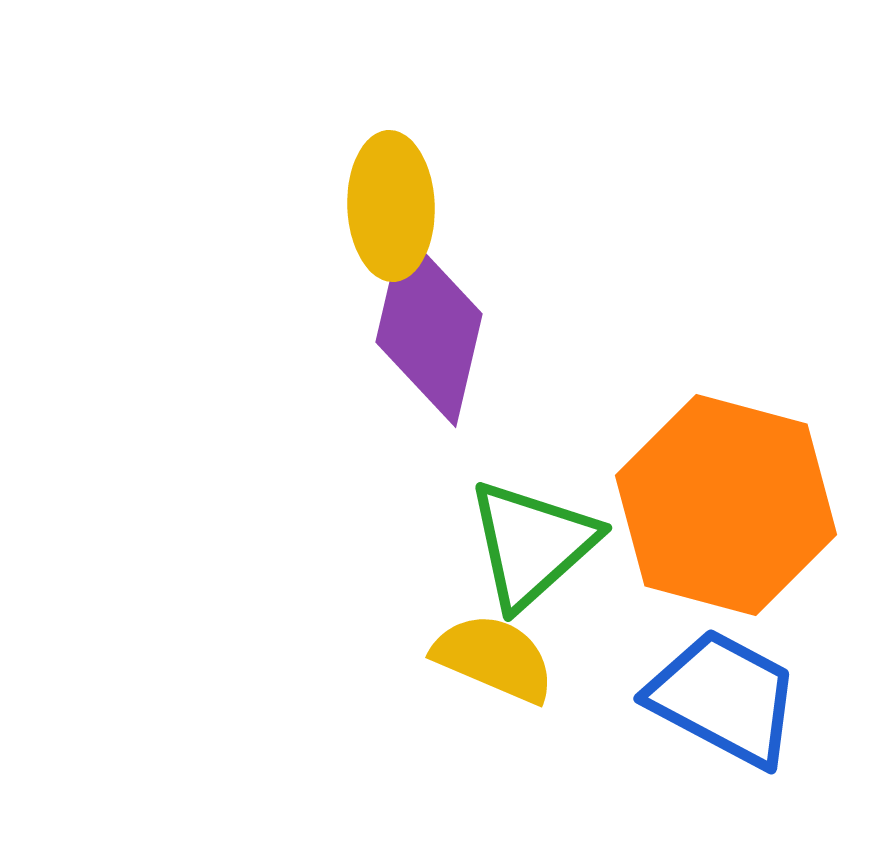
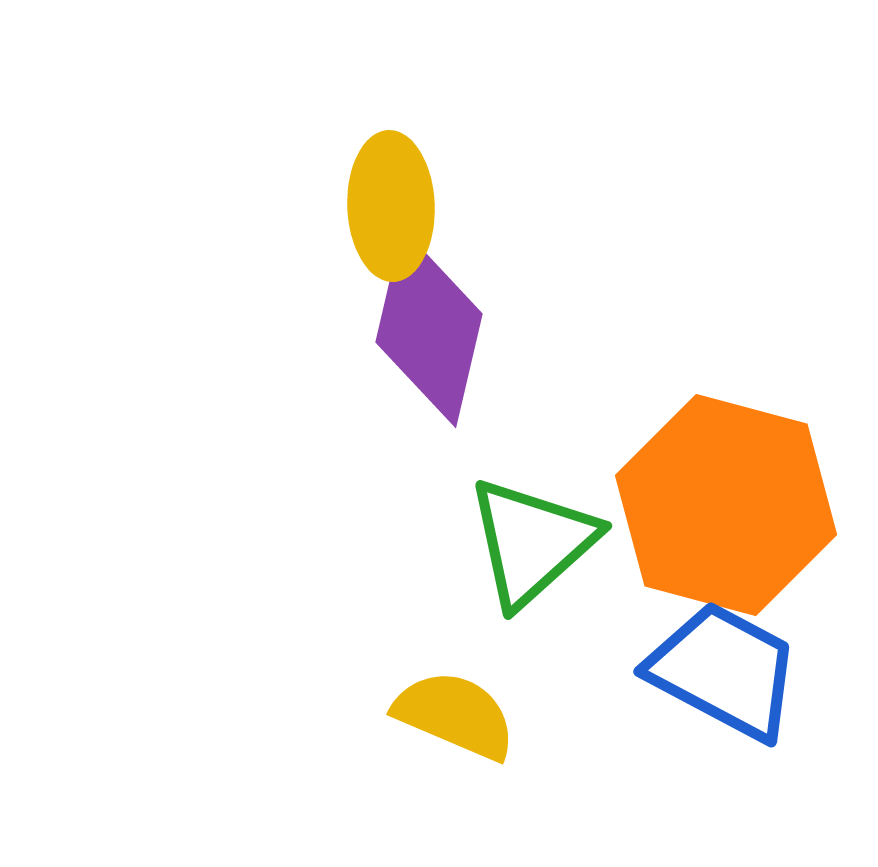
green triangle: moved 2 px up
yellow semicircle: moved 39 px left, 57 px down
blue trapezoid: moved 27 px up
